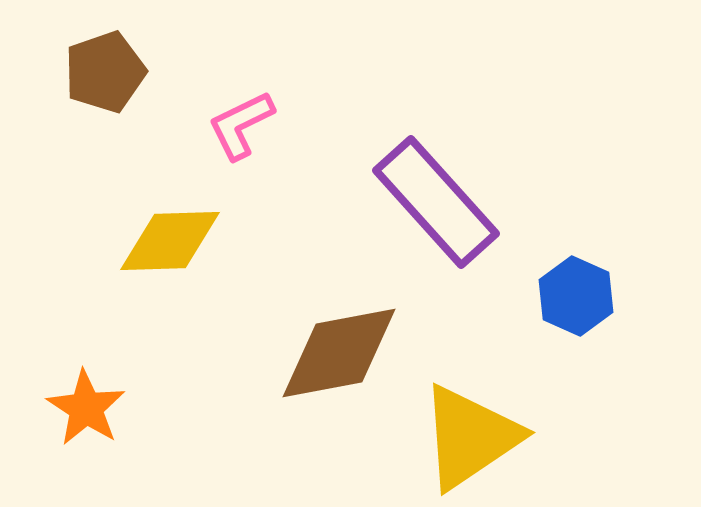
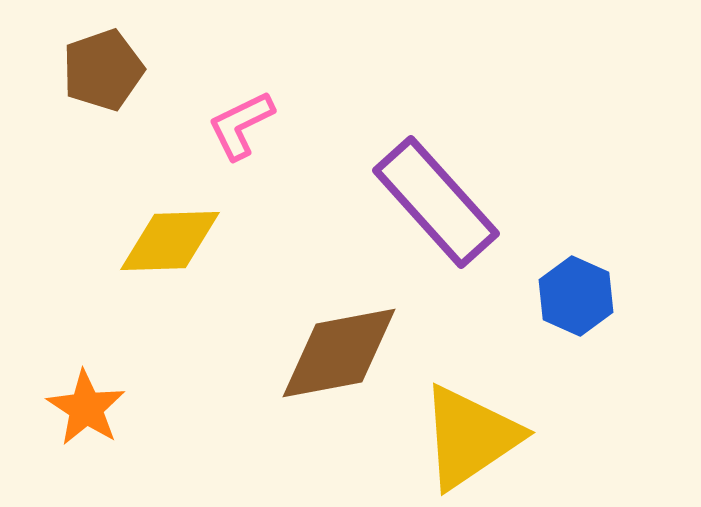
brown pentagon: moved 2 px left, 2 px up
